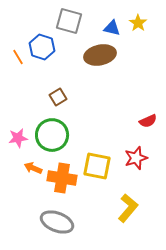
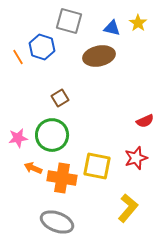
brown ellipse: moved 1 px left, 1 px down
brown square: moved 2 px right, 1 px down
red semicircle: moved 3 px left
